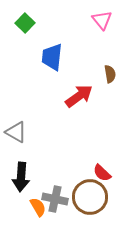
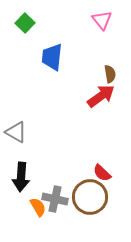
red arrow: moved 22 px right
